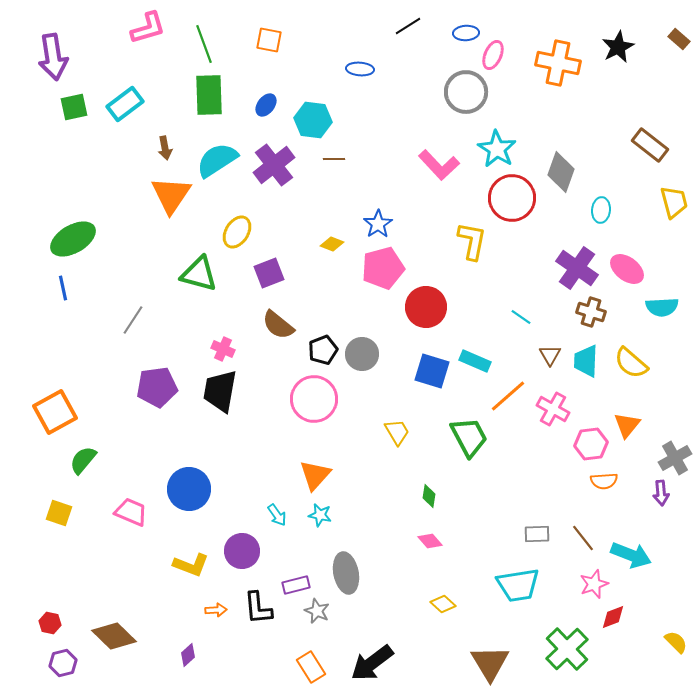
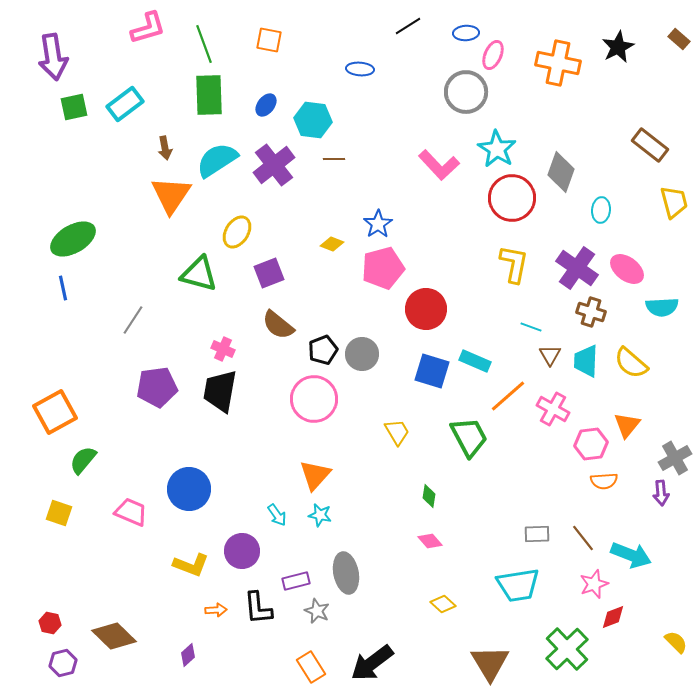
yellow L-shape at (472, 241): moved 42 px right, 23 px down
red circle at (426, 307): moved 2 px down
cyan line at (521, 317): moved 10 px right, 10 px down; rotated 15 degrees counterclockwise
purple rectangle at (296, 585): moved 4 px up
